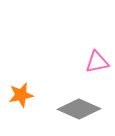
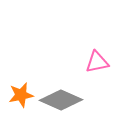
gray diamond: moved 18 px left, 9 px up
